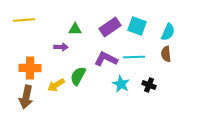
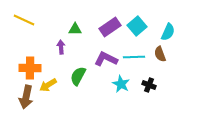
yellow line: rotated 30 degrees clockwise
cyan square: rotated 30 degrees clockwise
purple arrow: rotated 96 degrees counterclockwise
brown semicircle: moved 6 px left; rotated 14 degrees counterclockwise
yellow arrow: moved 8 px left
